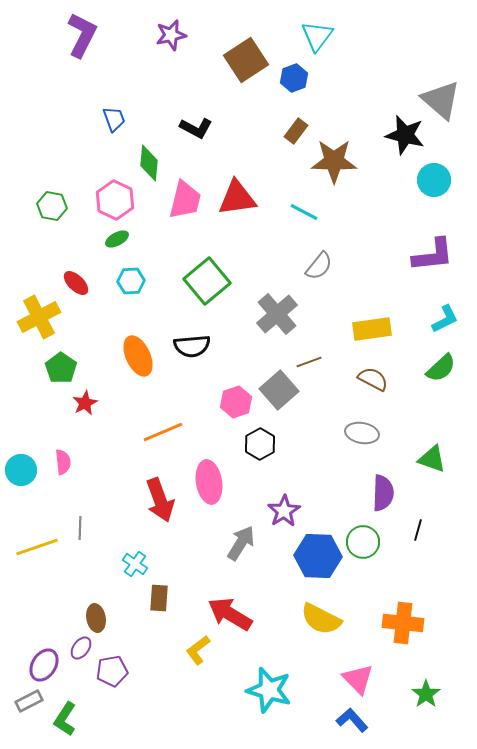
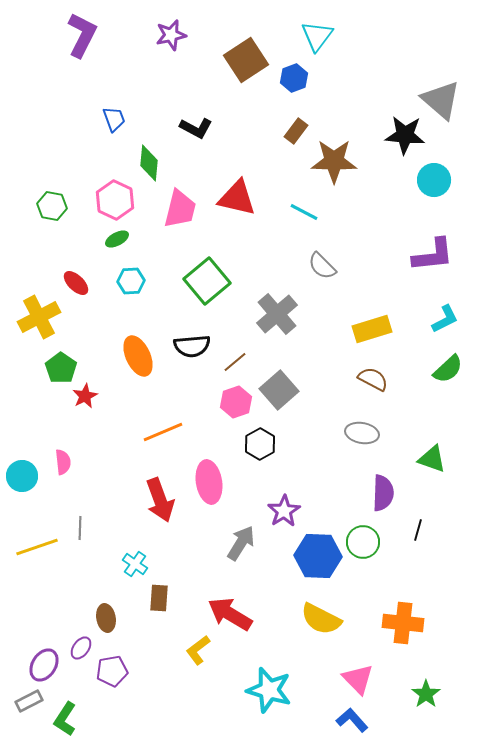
black star at (405, 135): rotated 9 degrees counterclockwise
red triangle at (237, 198): rotated 21 degrees clockwise
pink trapezoid at (185, 200): moved 5 px left, 9 px down
gray semicircle at (319, 266): moved 3 px right; rotated 96 degrees clockwise
yellow rectangle at (372, 329): rotated 9 degrees counterclockwise
brown line at (309, 362): moved 74 px left; rotated 20 degrees counterclockwise
green semicircle at (441, 368): moved 7 px right, 1 px down
red star at (85, 403): moved 7 px up
cyan circle at (21, 470): moved 1 px right, 6 px down
brown ellipse at (96, 618): moved 10 px right
